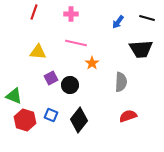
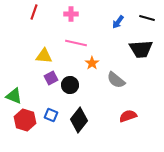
yellow triangle: moved 6 px right, 4 px down
gray semicircle: moved 5 px left, 2 px up; rotated 126 degrees clockwise
